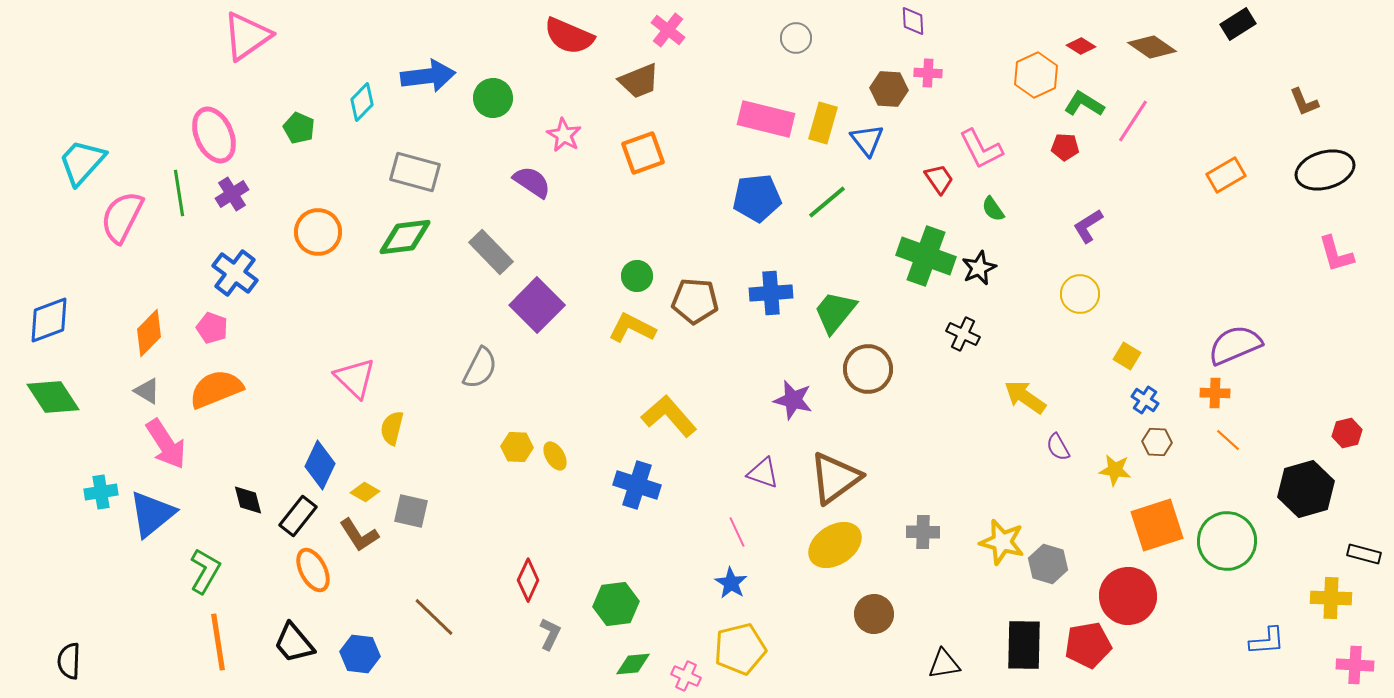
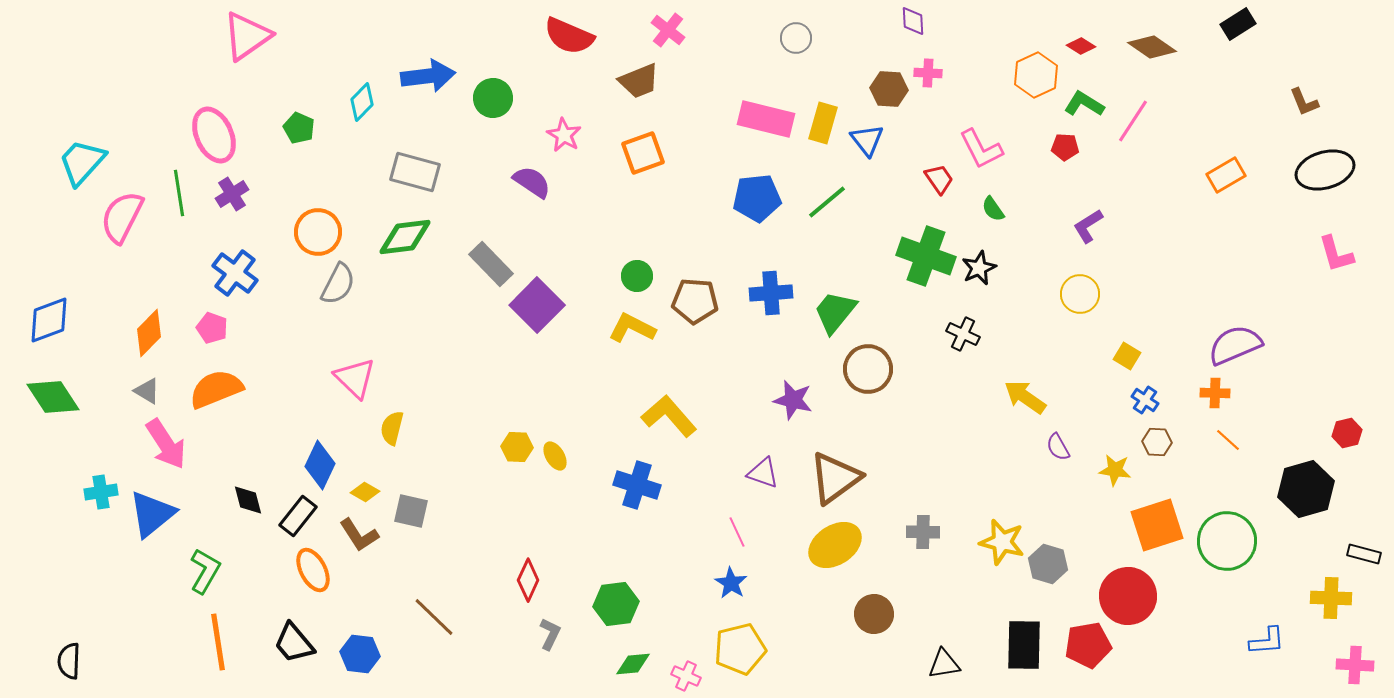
gray rectangle at (491, 252): moved 12 px down
gray semicircle at (480, 368): moved 142 px left, 84 px up
